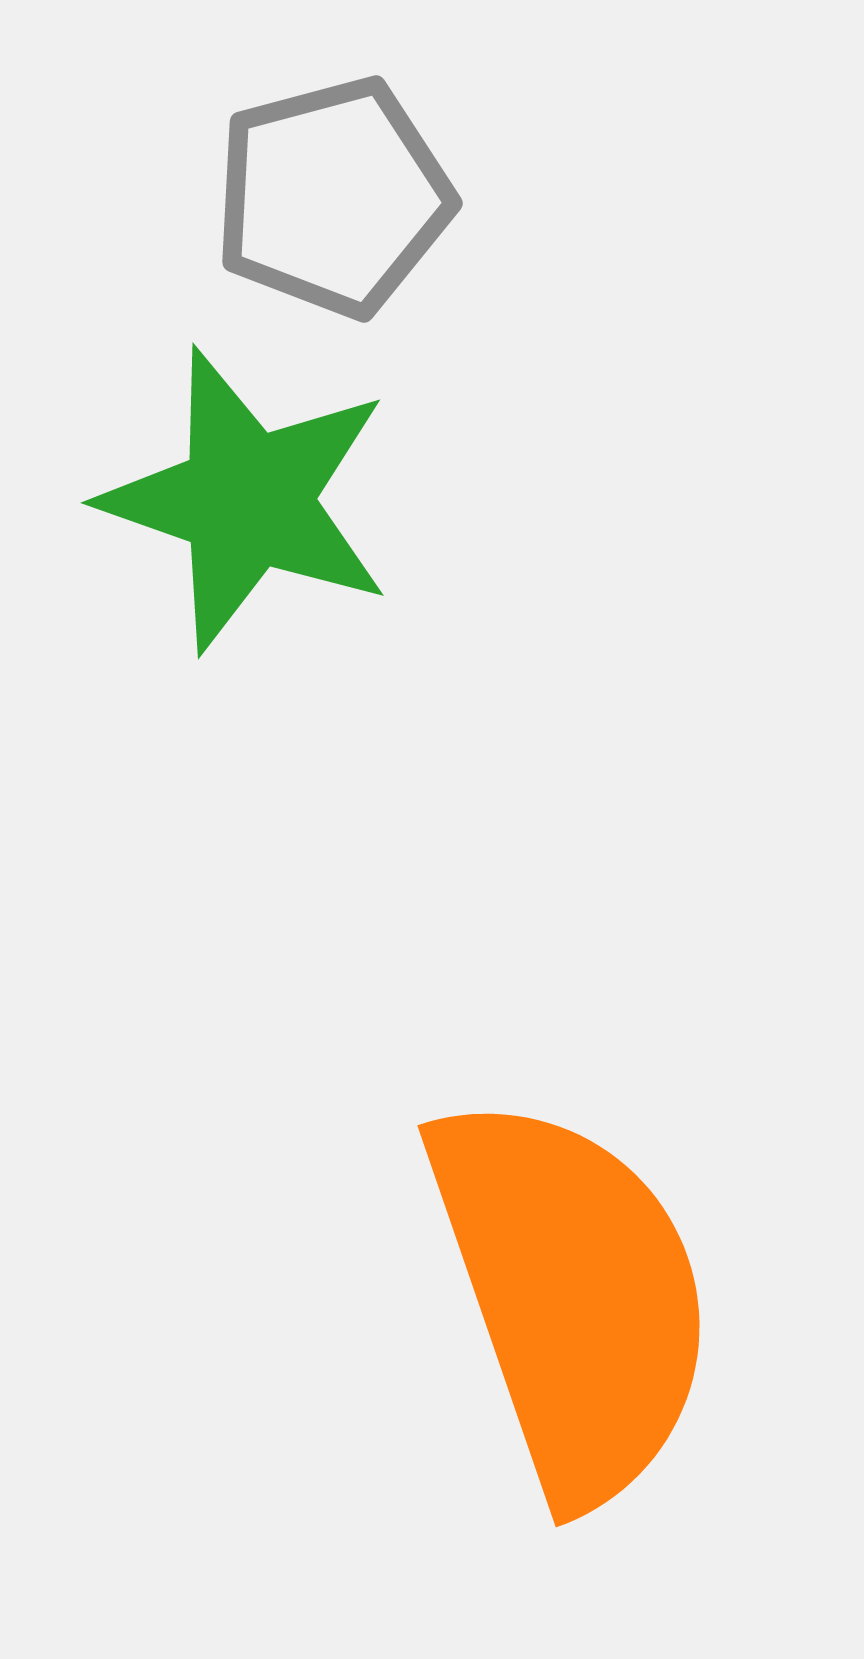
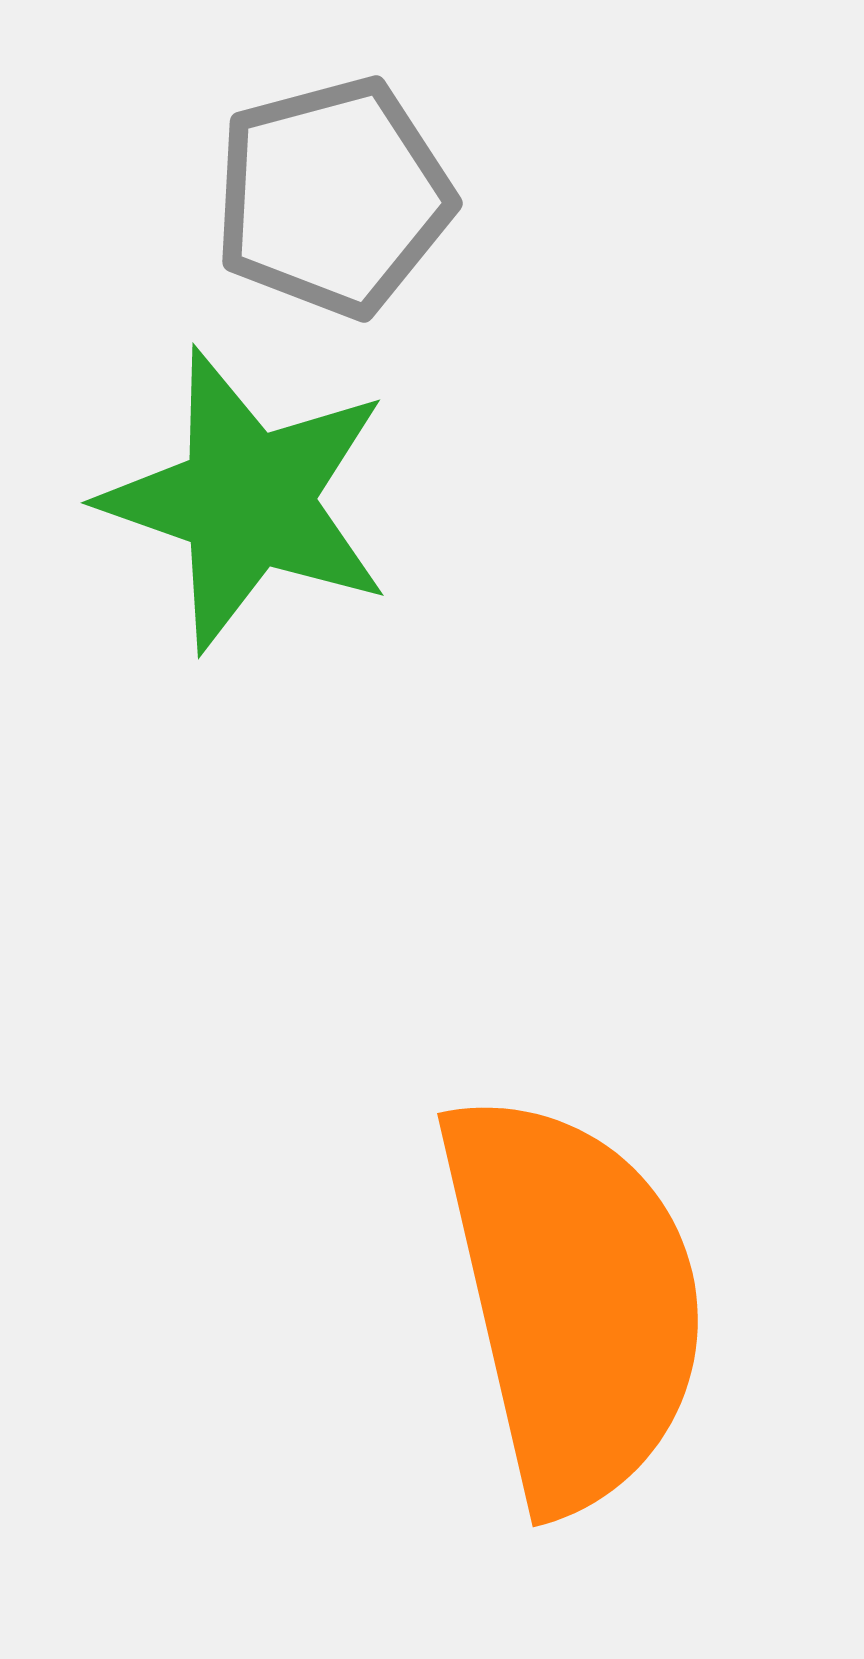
orange semicircle: moved 1 px right, 3 px down; rotated 6 degrees clockwise
